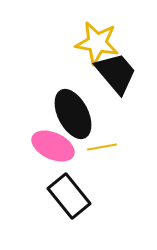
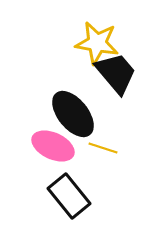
black ellipse: rotated 12 degrees counterclockwise
yellow line: moved 1 px right, 1 px down; rotated 28 degrees clockwise
